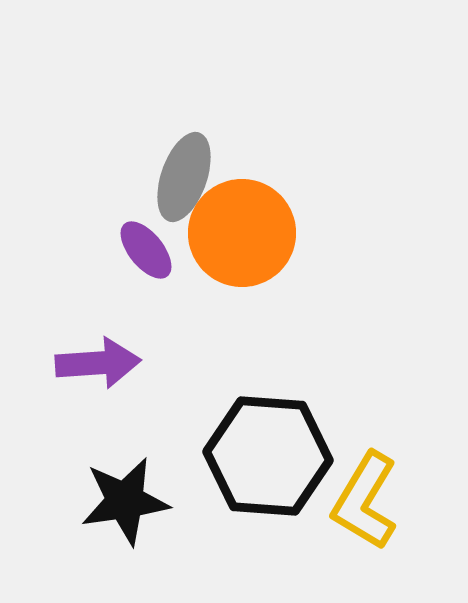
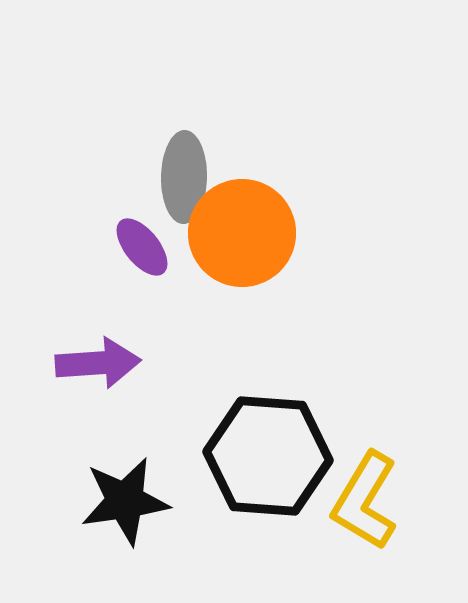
gray ellipse: rotated 18 degrees counterclockwise
purple ellipse: moved 4 px left, 3 px up
